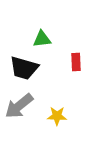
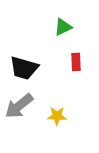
green triangle: moved 21 px right, 12 px up; rotated 18 degrees counterclockwise
